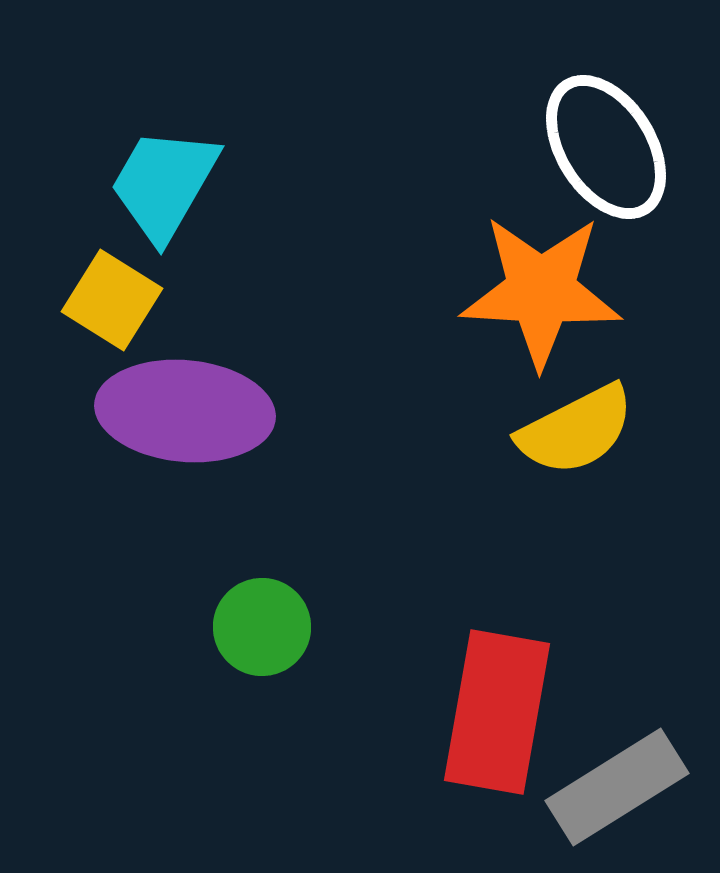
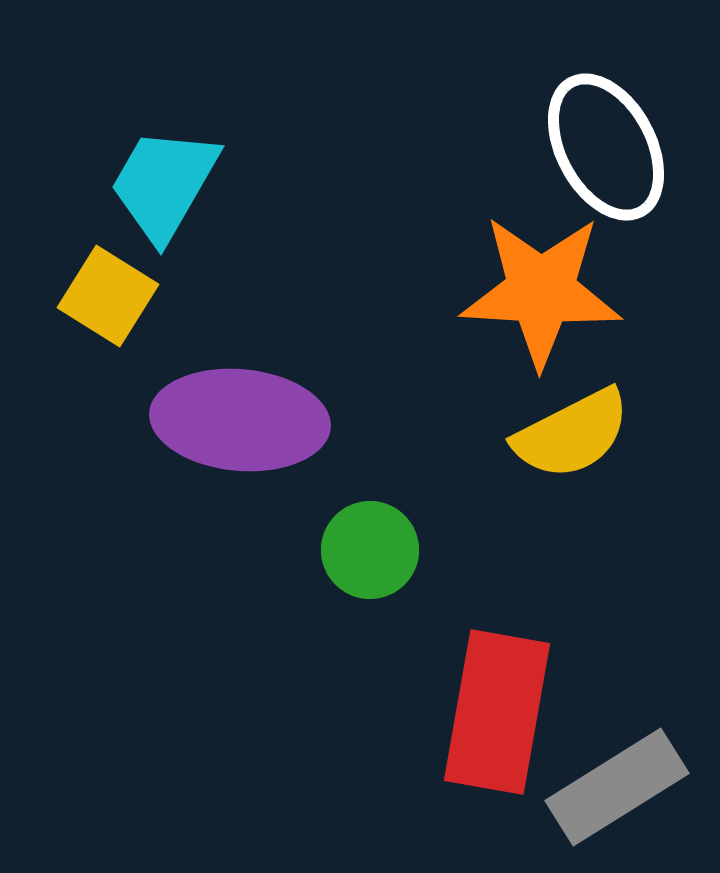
white ellipse: rotated 4 degrees clockwise
yellow square: moved 4 px left, 4 px up
purple ellipse: moved 55 px right, 9 px down
yellow semicircle: moved 4 px left, 4 px down
green circle: moved 108 px right, 77 px up
